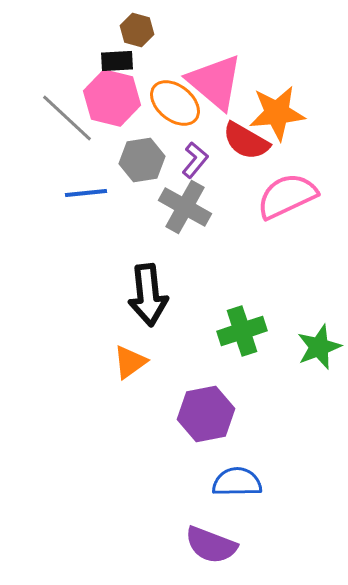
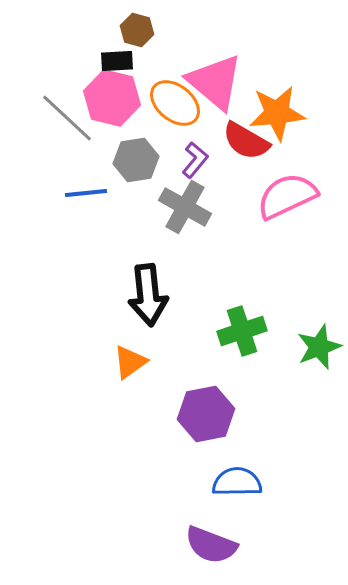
gray hexagon: moved 6 px left
